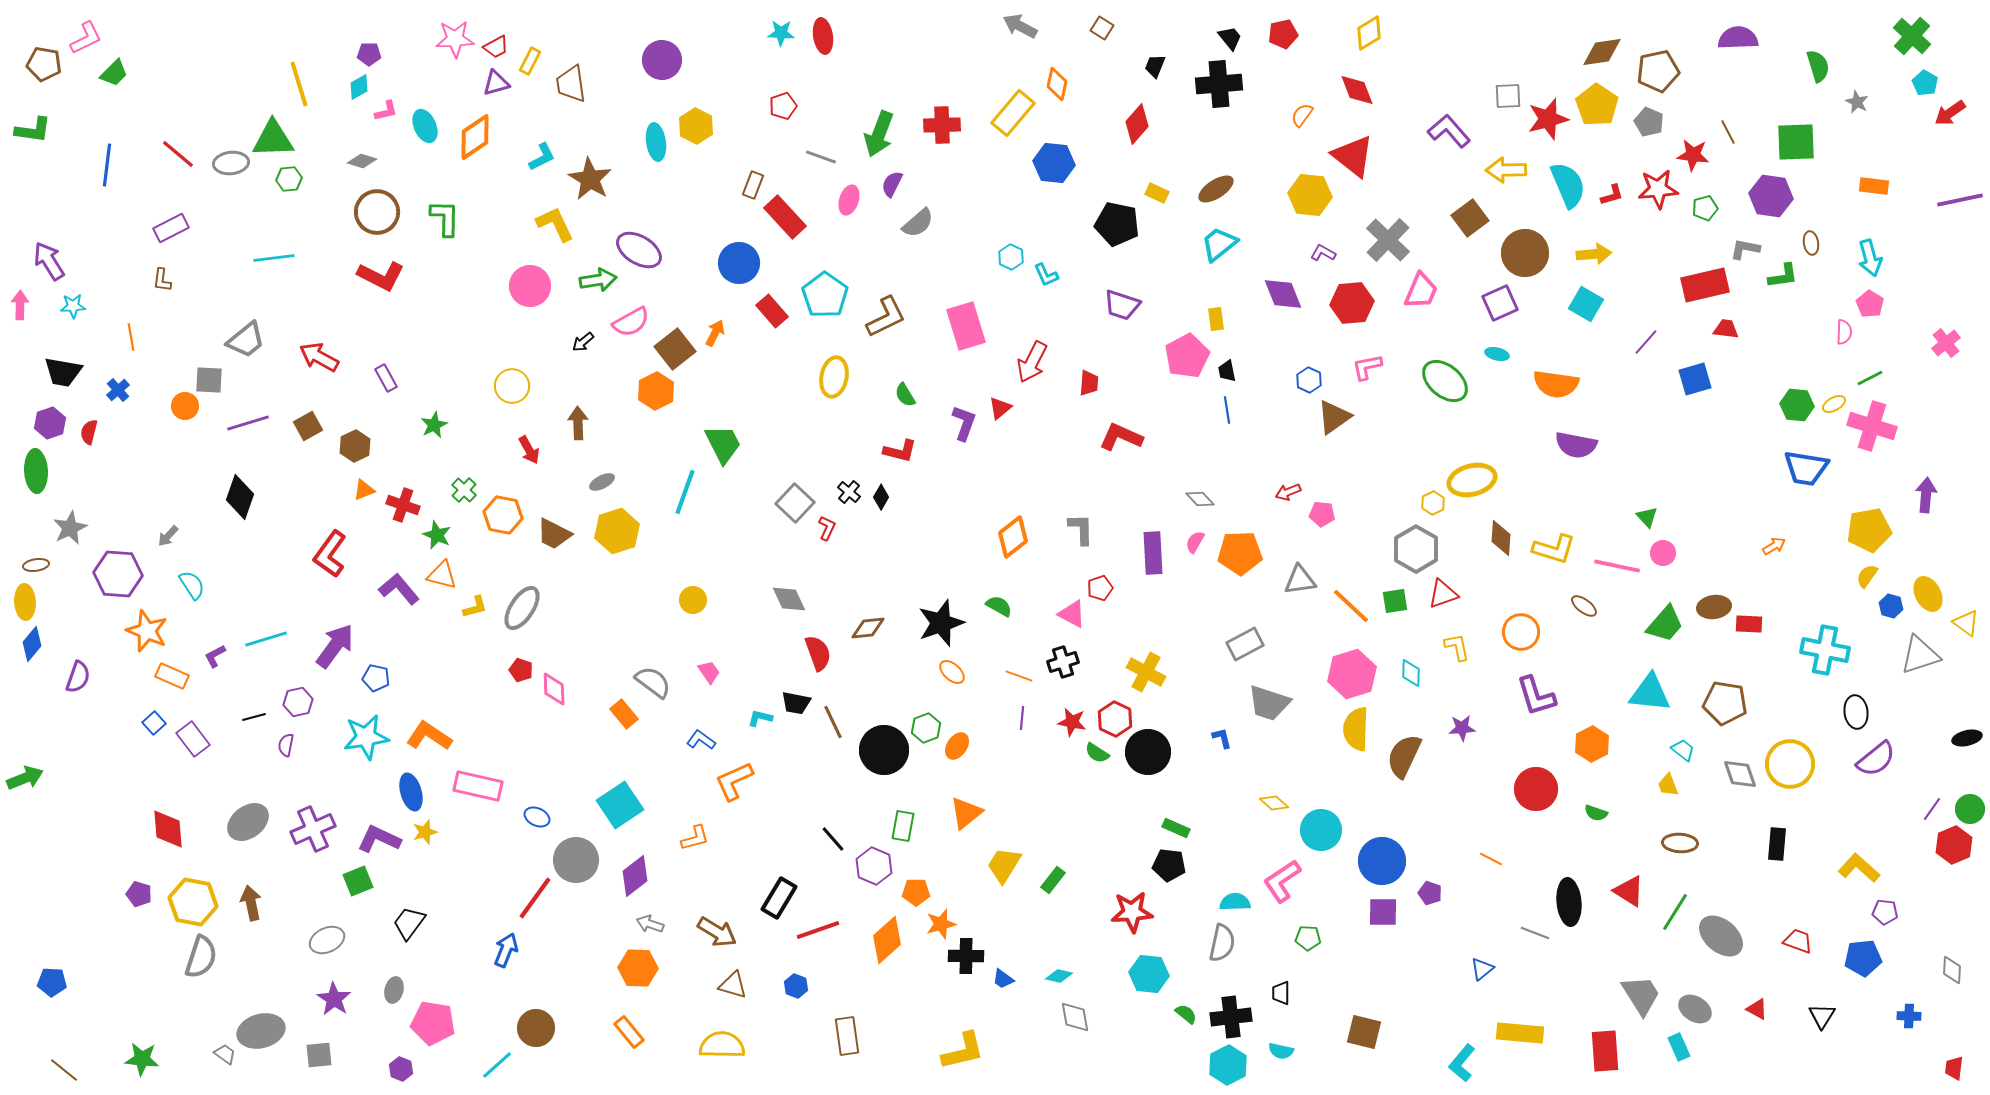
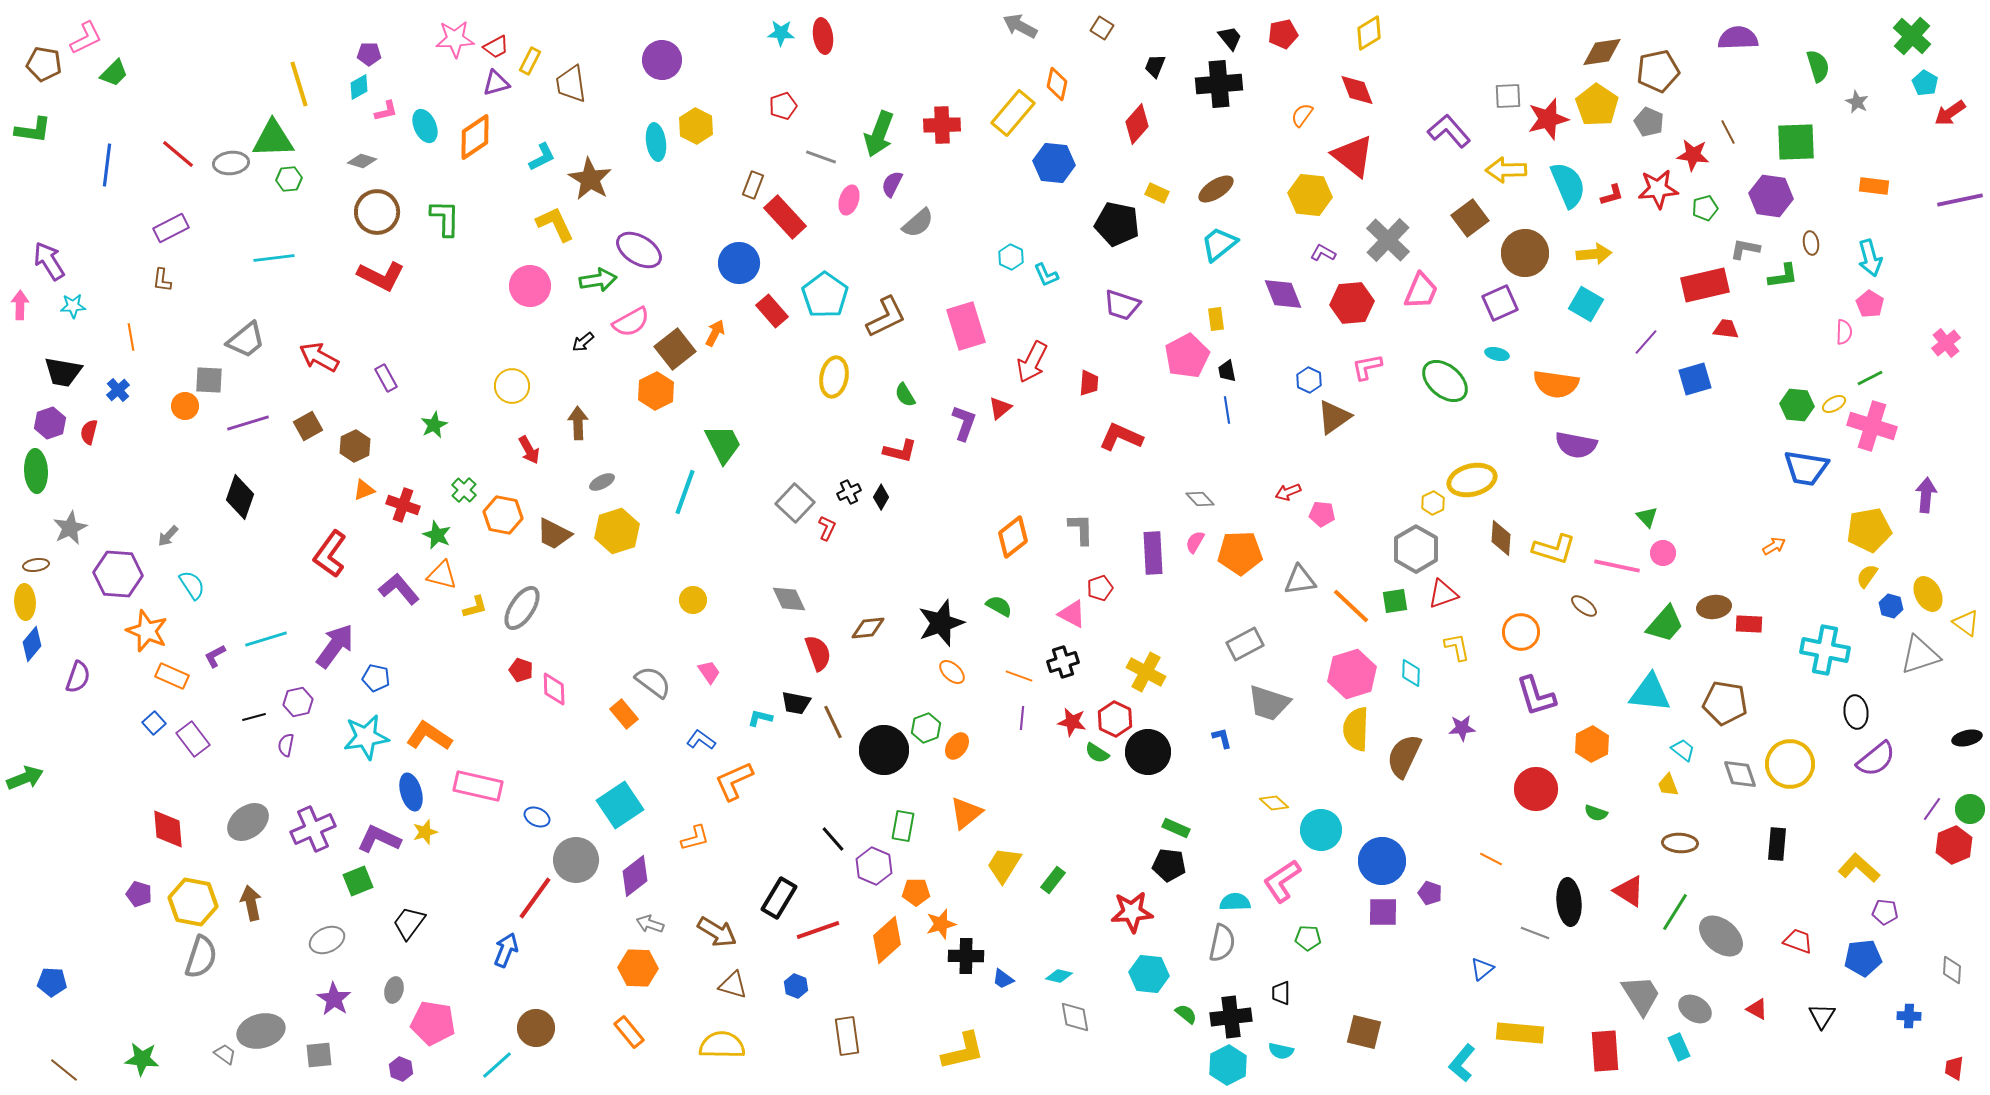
black cross at (849, 492): rotated 25 degrees clockwise
